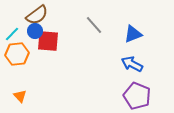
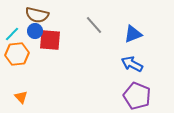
brown semicircle: rotated 50 degrees clockwise
red square: moved 2 px right, 1 px up
orange triangle: moved 1 px right, 1 px down
